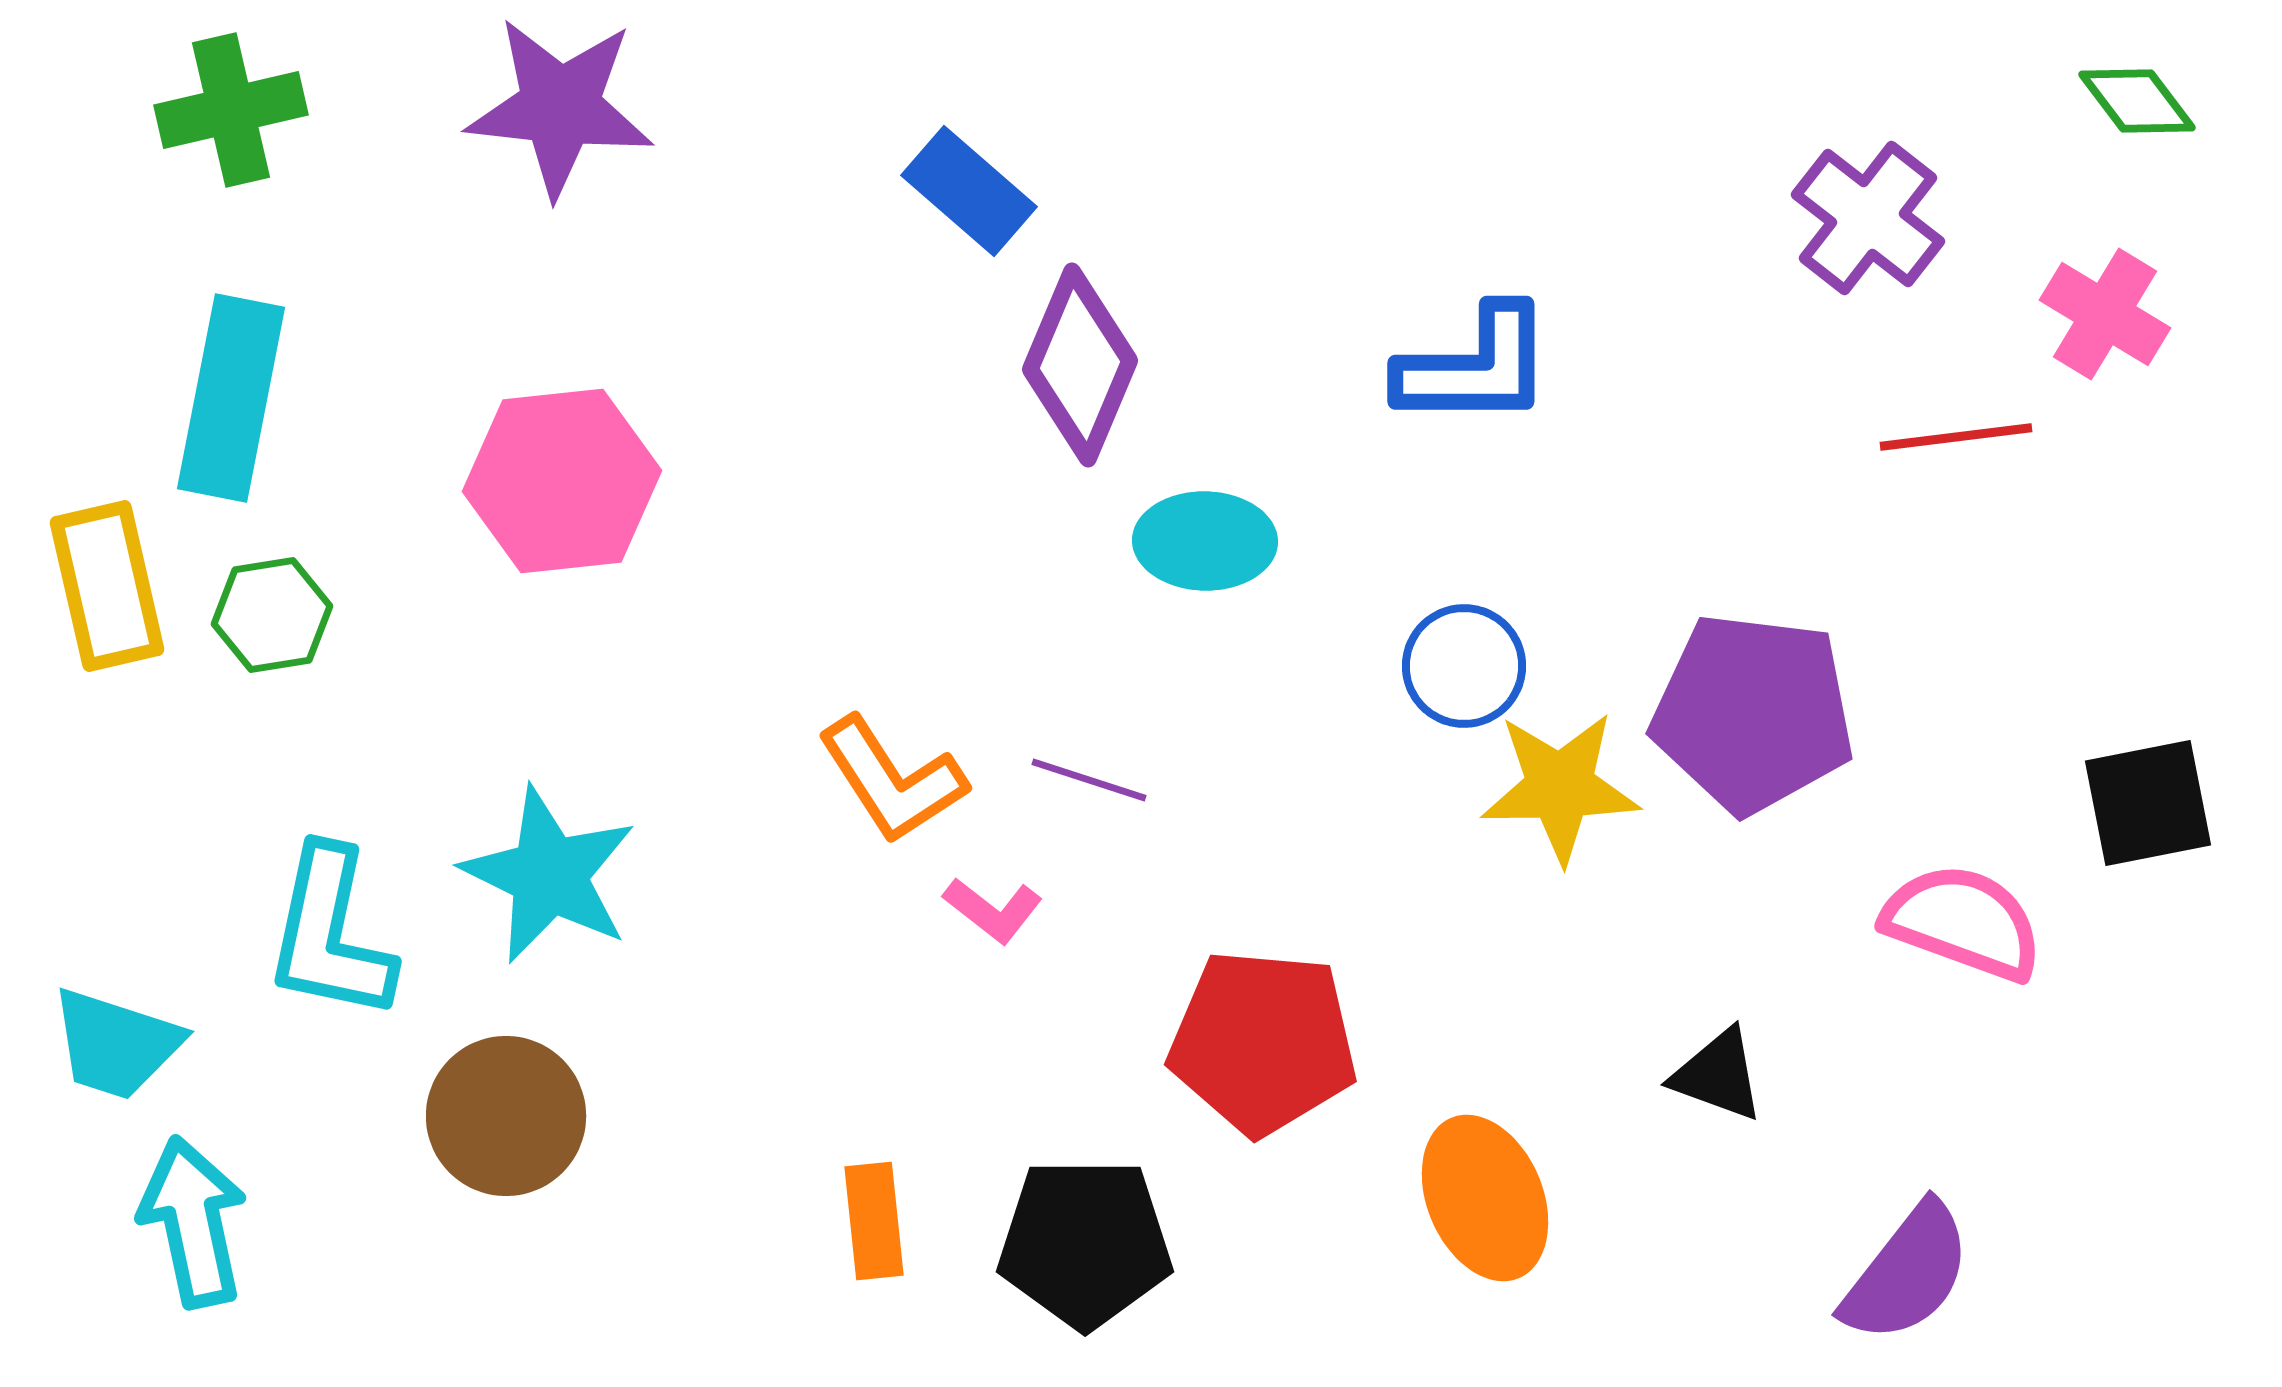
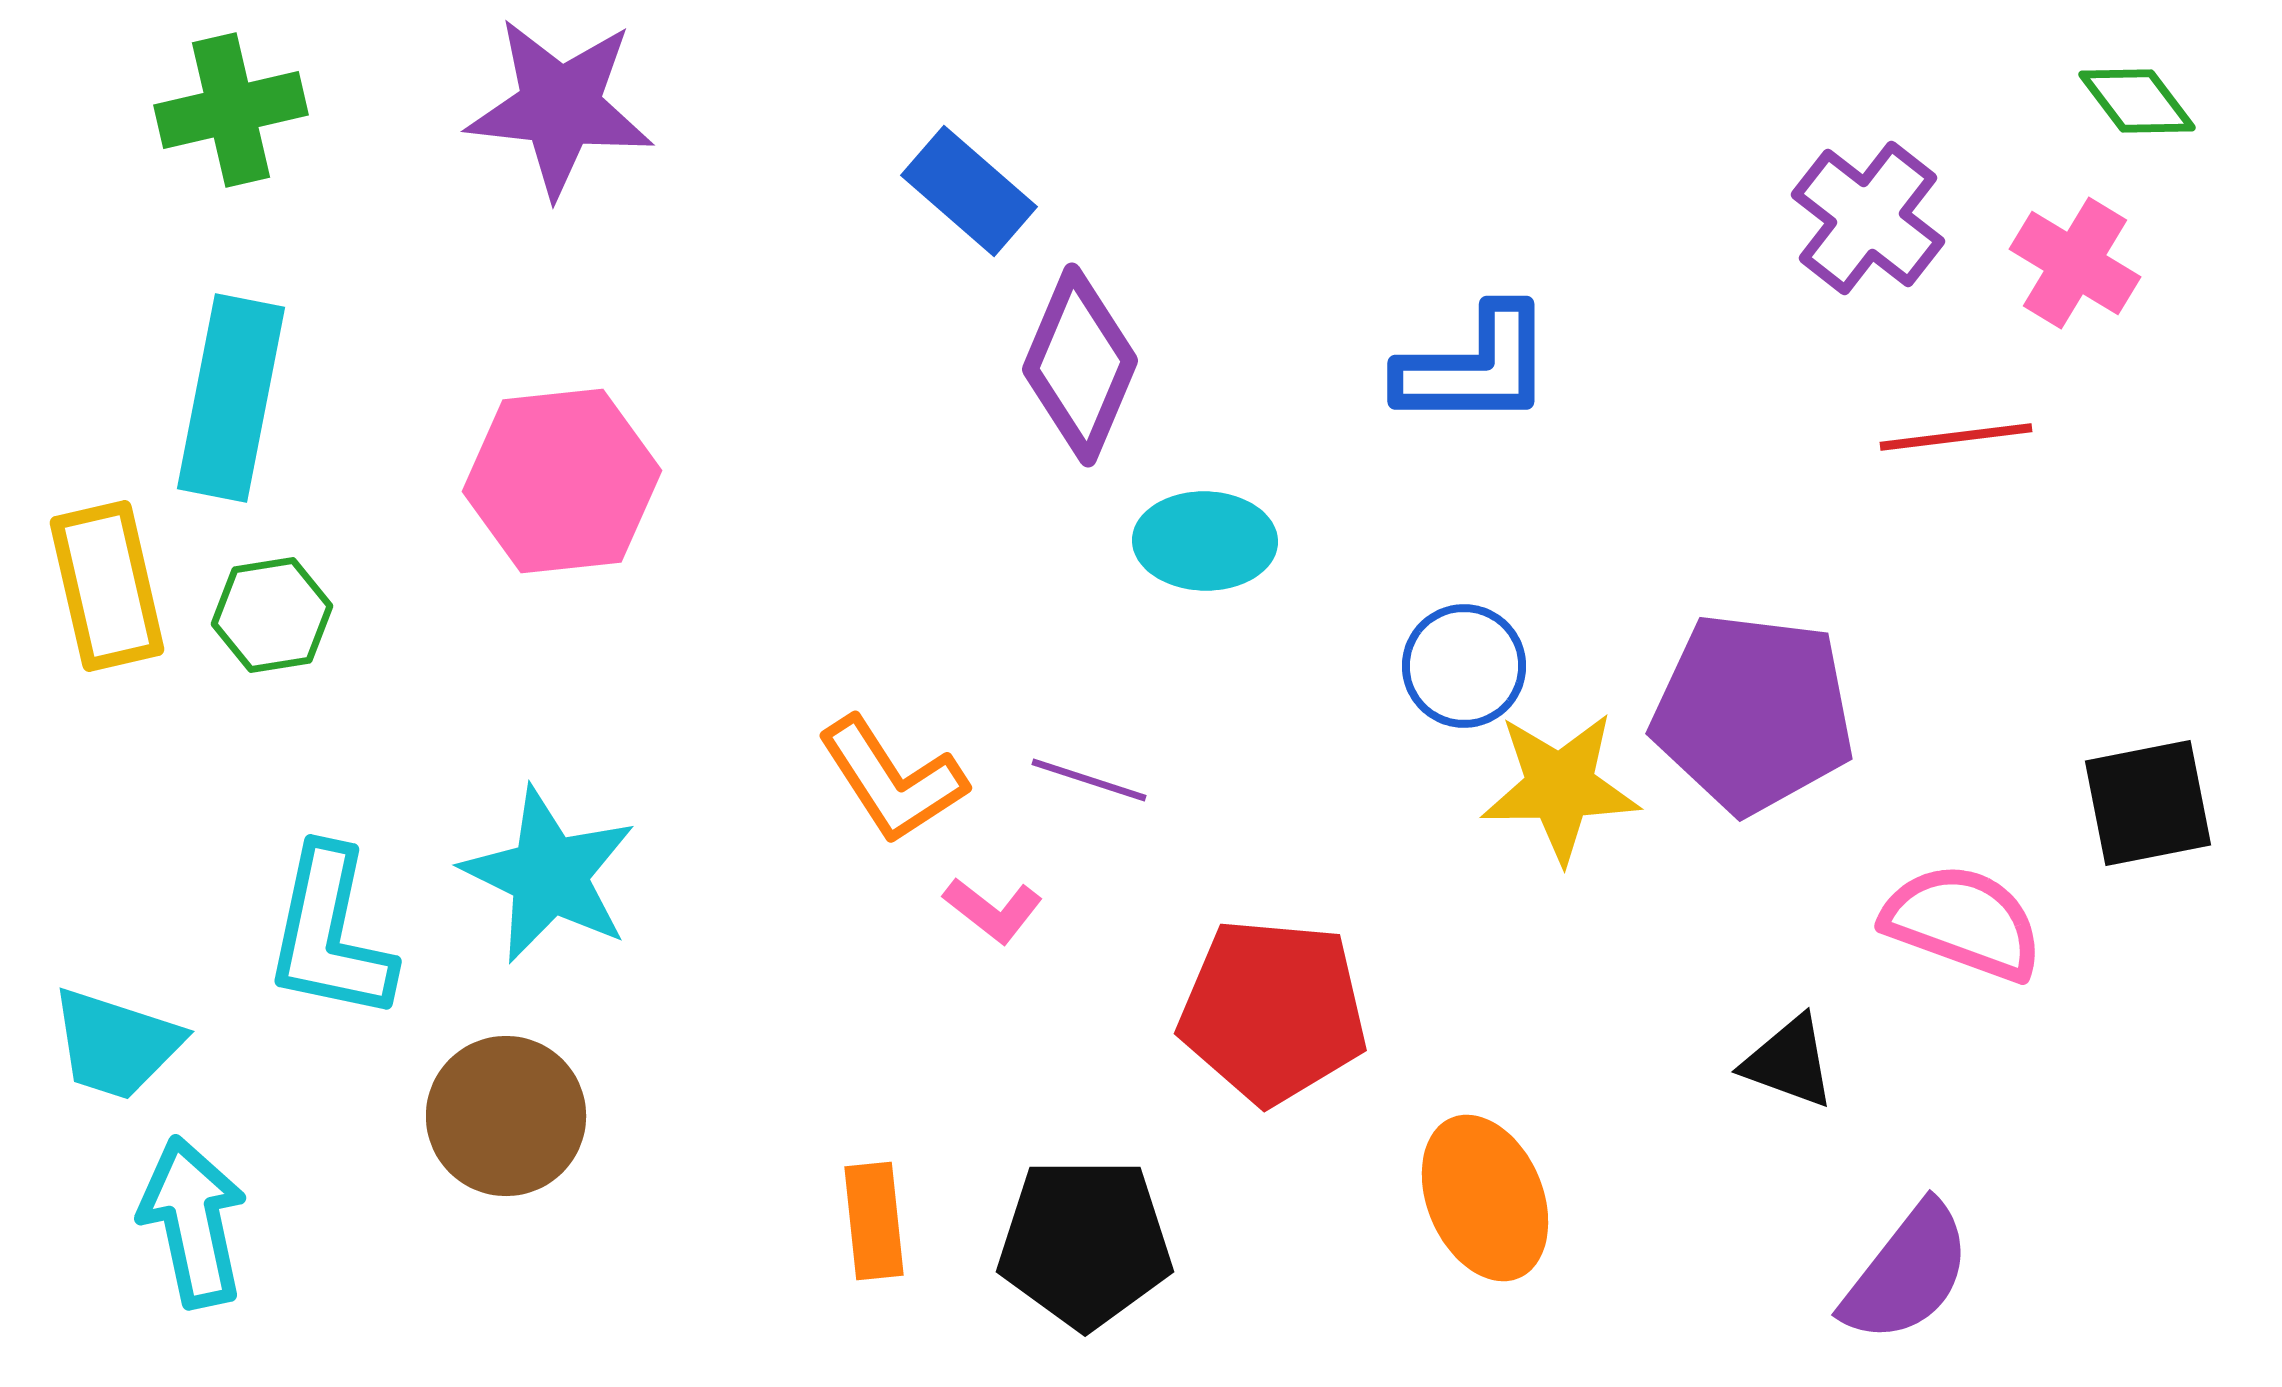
pink cross: moved 30 px left, 51 px up
red pentagon: moved 10 px right, 31 px up
black triangle: moved 71 px right, 13 px up
